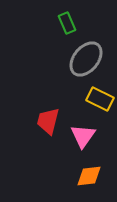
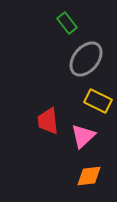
green rectangle: rotated 15 degrees counterclockwise
yellow rectangle: moved 2 px left, 2 px down
red trapezoid: rotated 20 degrees counterclockwise
pink triangle: rotated 12 degrees clockwise
